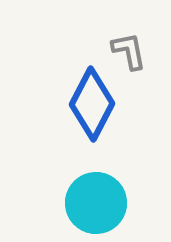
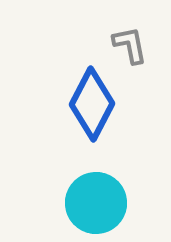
gray L-shape: moved 1 px right, 6 px up
